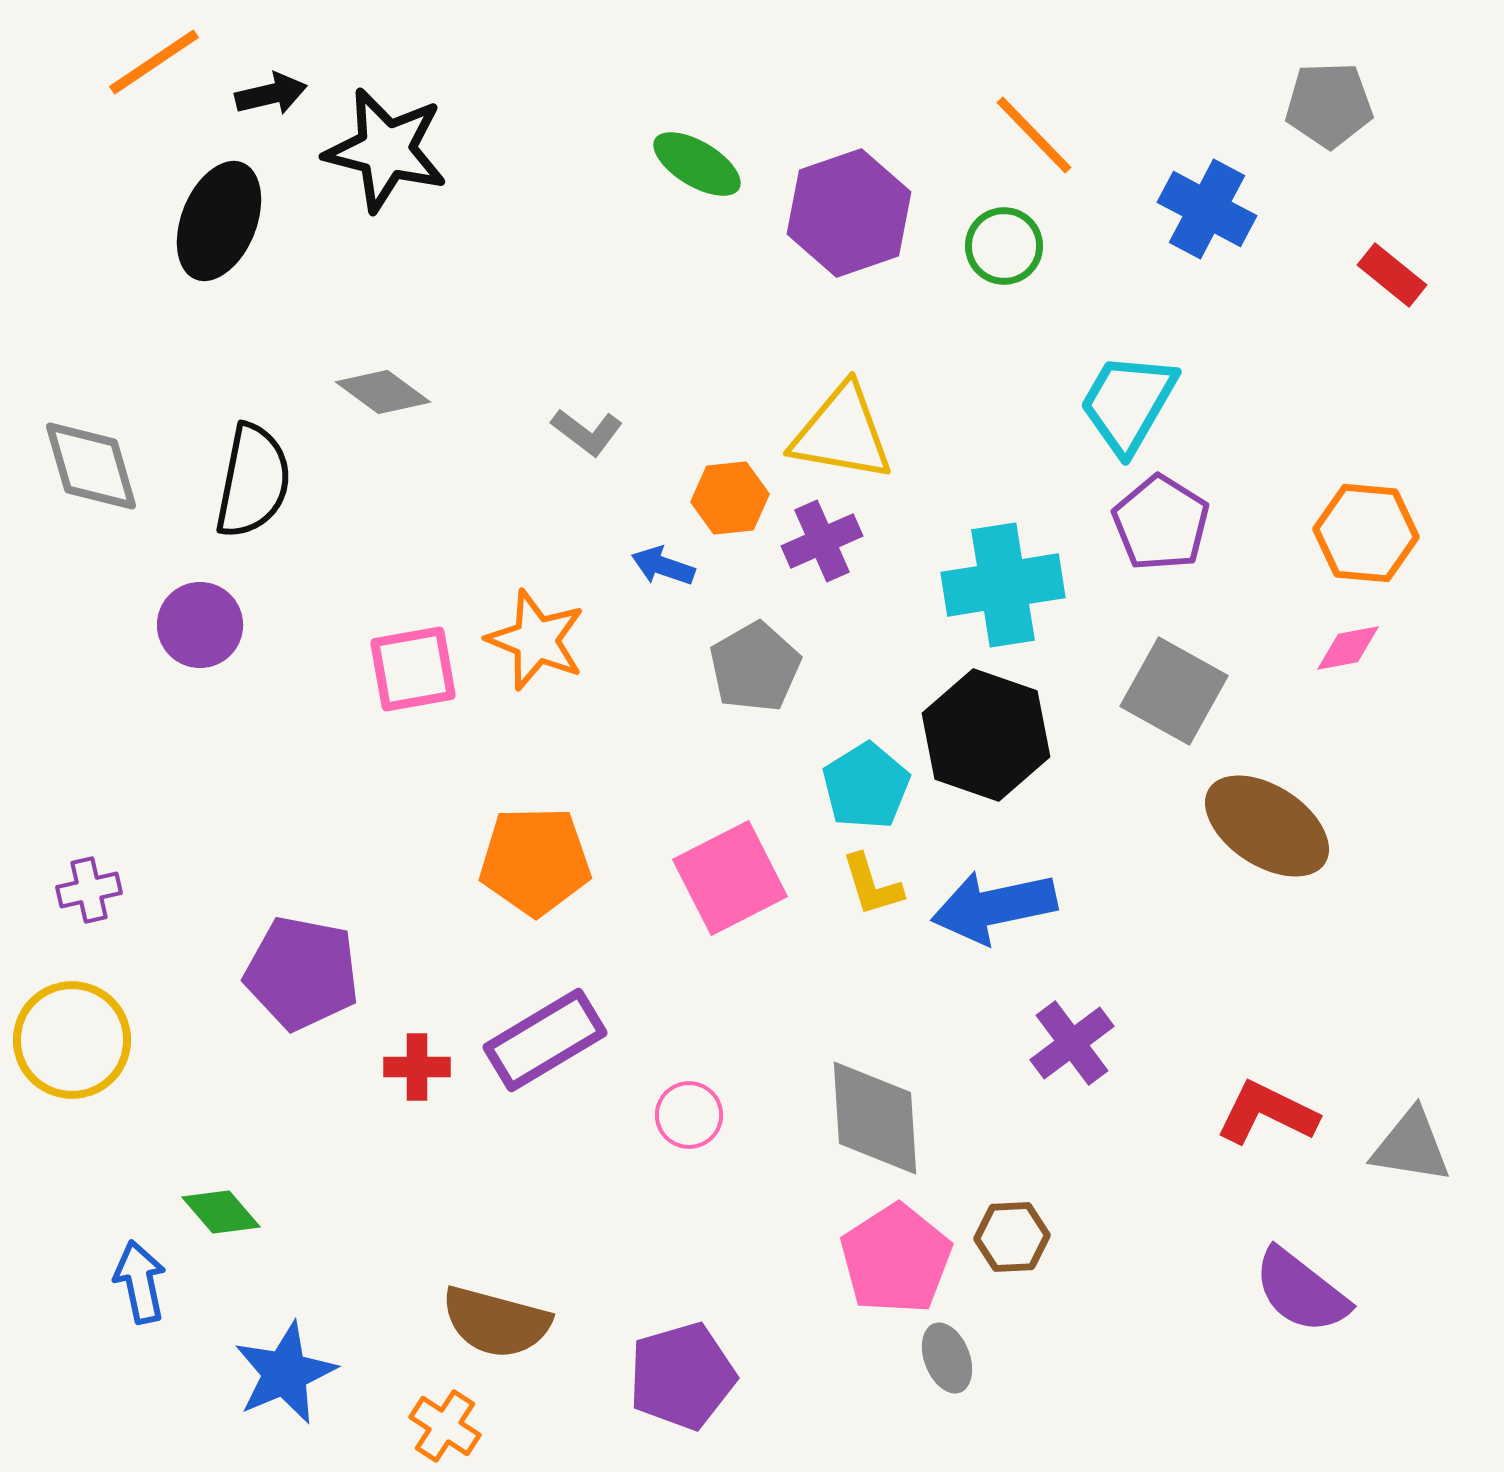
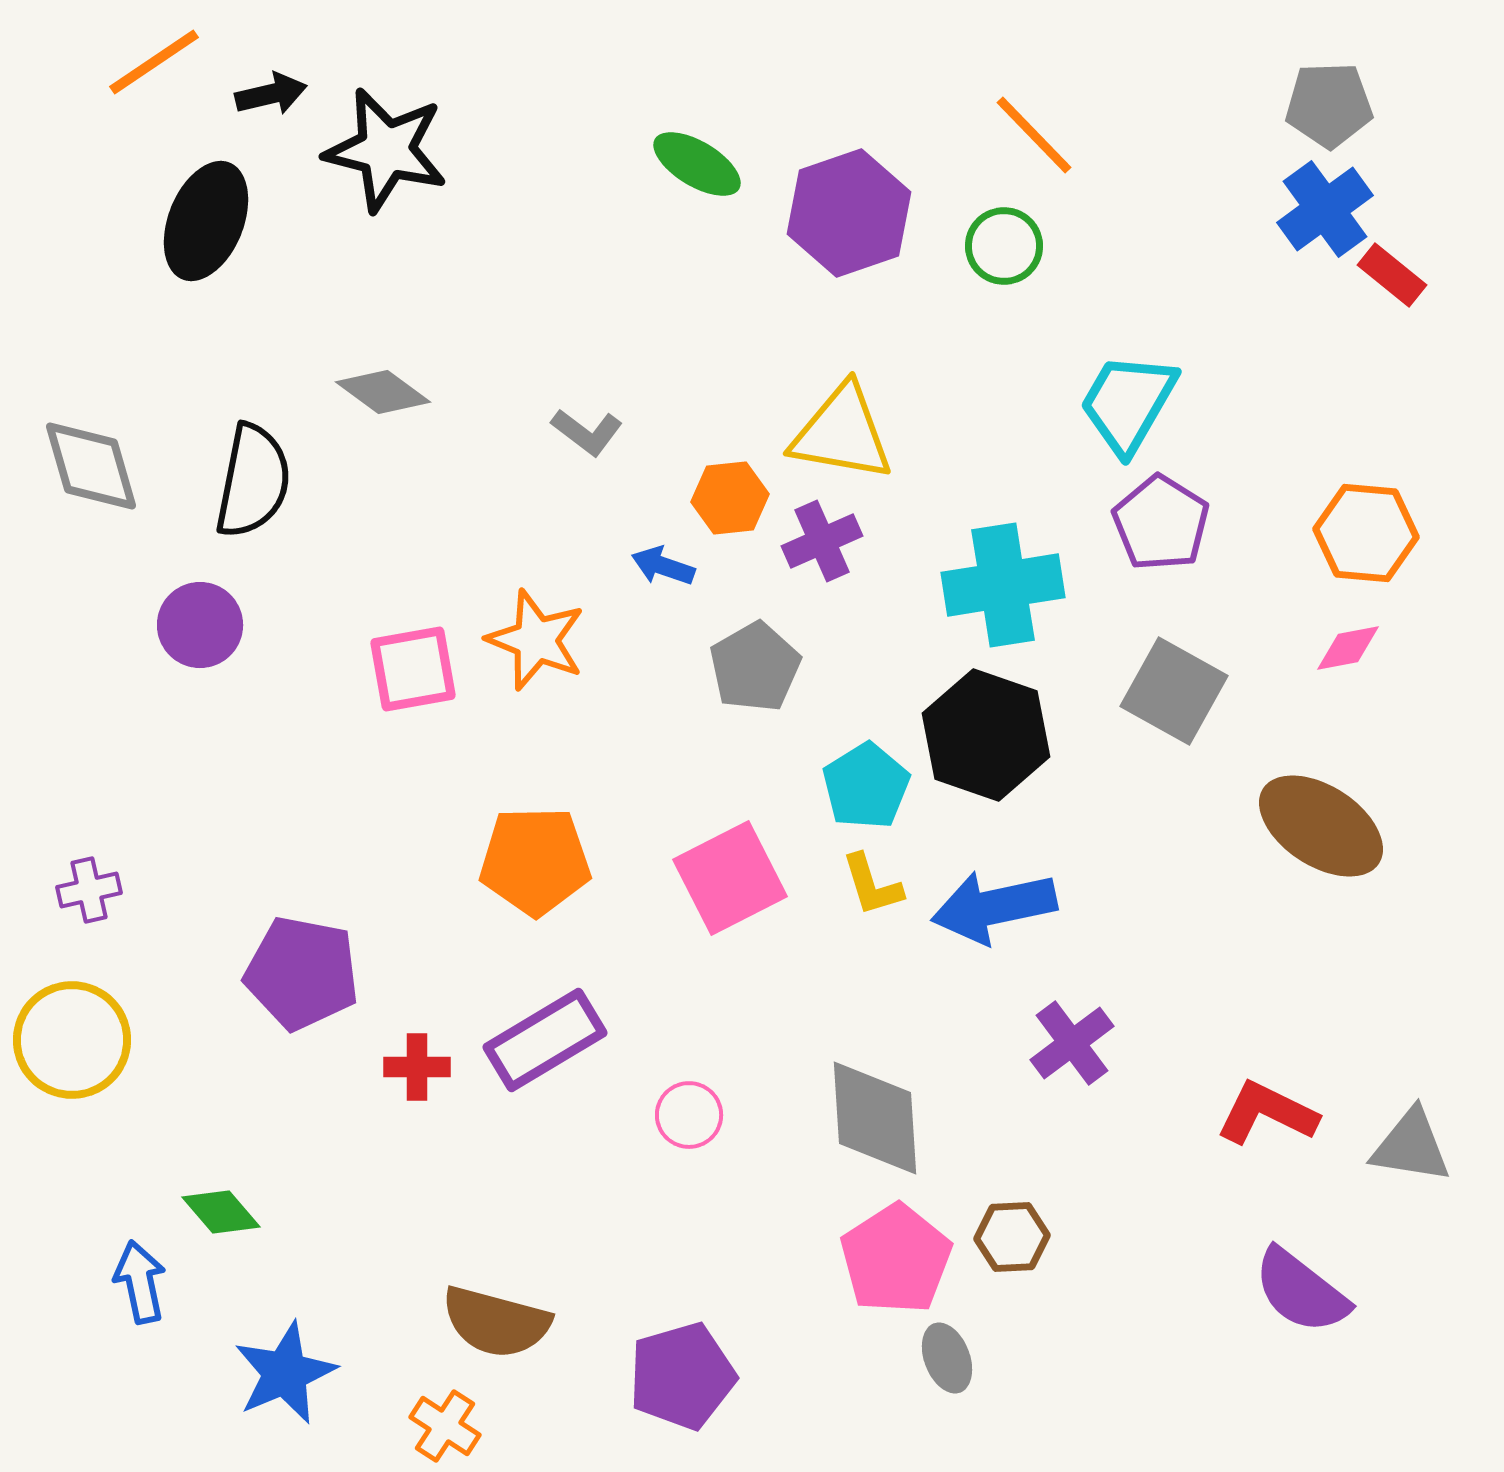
blue cross at (1207, 209): moved 118 px right; rotated 26 degrees clockwise
black ellipse at (219, 221): moved 13 px left
brown ellipse at (1267, 826): moved 54 px right
